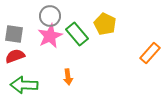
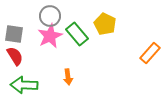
red semicircle: rotated 78 degrees clockwise
